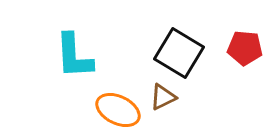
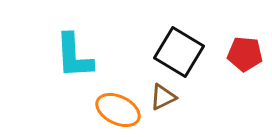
red pentagon: moved 6 px down
black square: moved 1 px up
